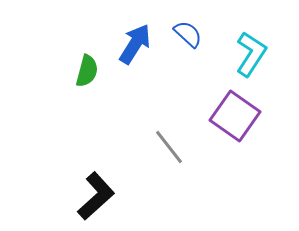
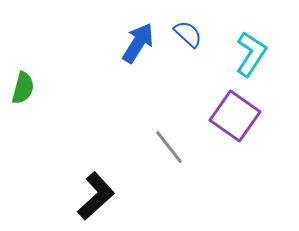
blue arrow: moved 3 px right, 1 px up
green semicircle: moved 64 px left, 17 px down
